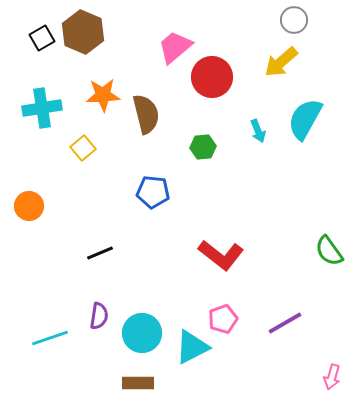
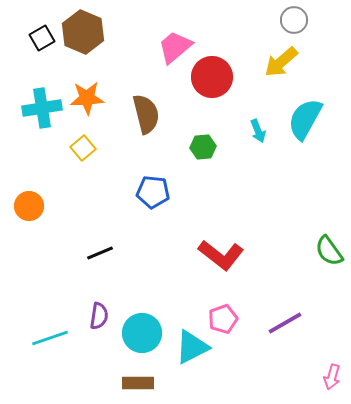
orange star: moved 16 px left, 3 px down
